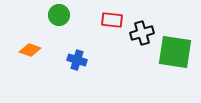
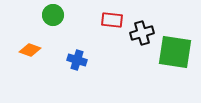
green circle: moved 6 px left
